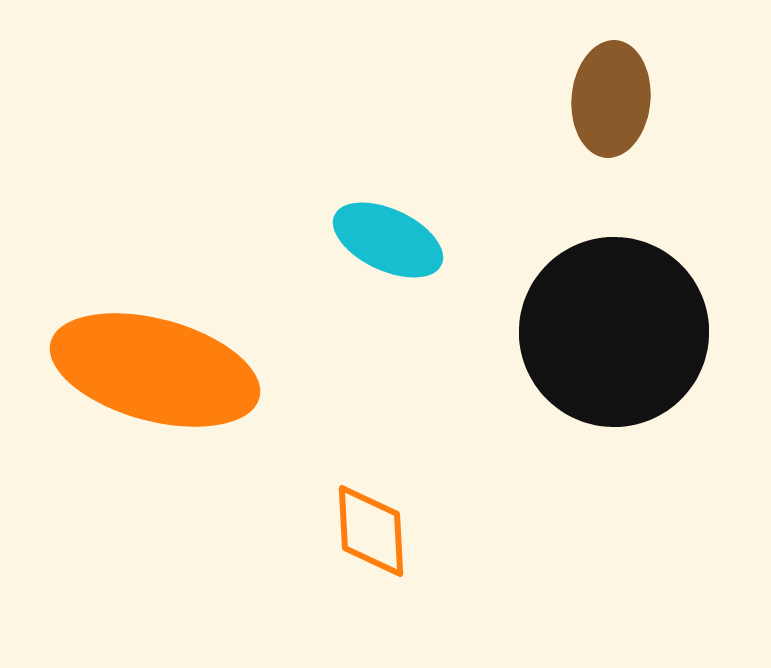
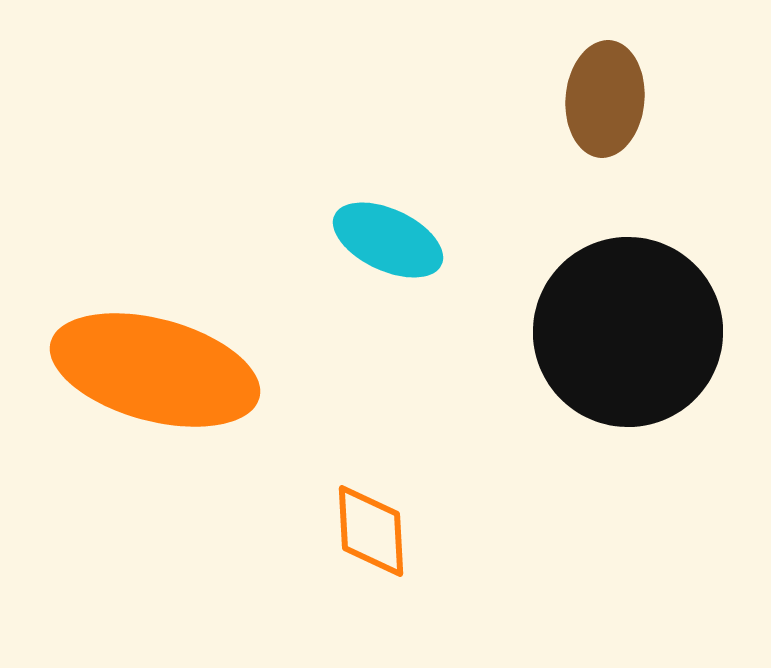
brown ellipse: moved 6 px left
black circle: moved 14 px right
